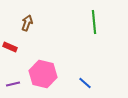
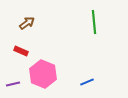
brown arrow: rotated 35 degrees clockwise
red rectangle: moved 11 px right, 4 px down
pink hexagon: rotated 8 degrees clockwise
blue line: moved 2 px right, 1 px up; rotated 64 degrees counterclockwise
